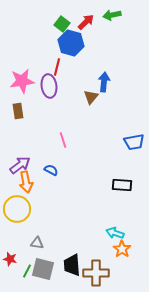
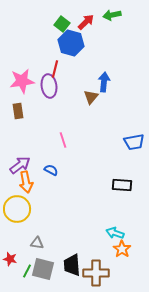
red line: moved 2 px left, 2 px down
